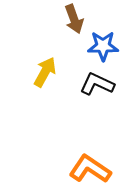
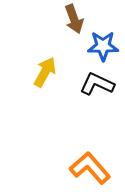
orange L-shape: moved 1 px up; rotated 15 degrees clockwise
